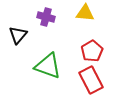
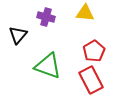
red pentagon: moved 2 px right
